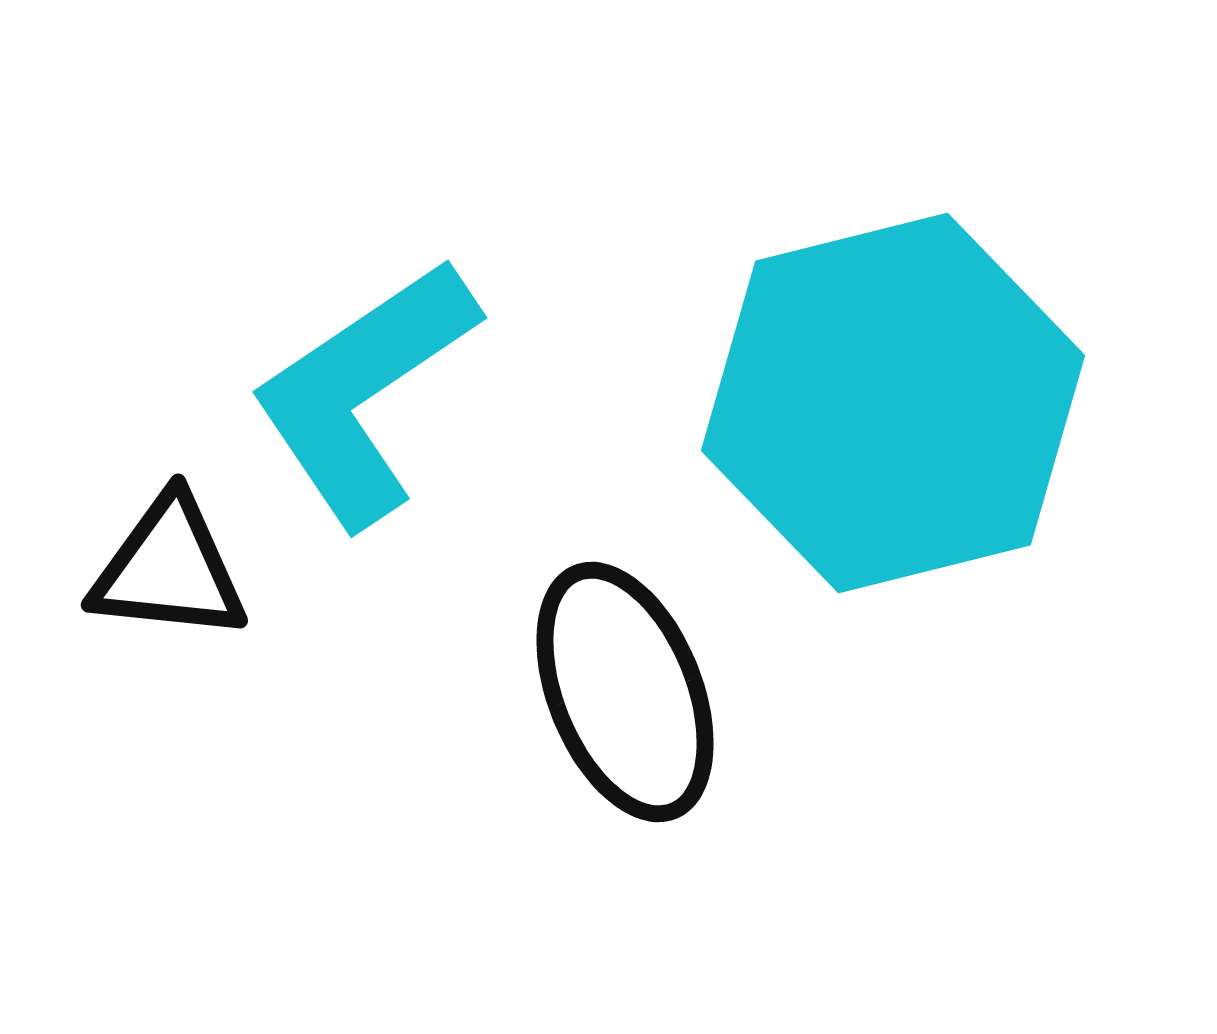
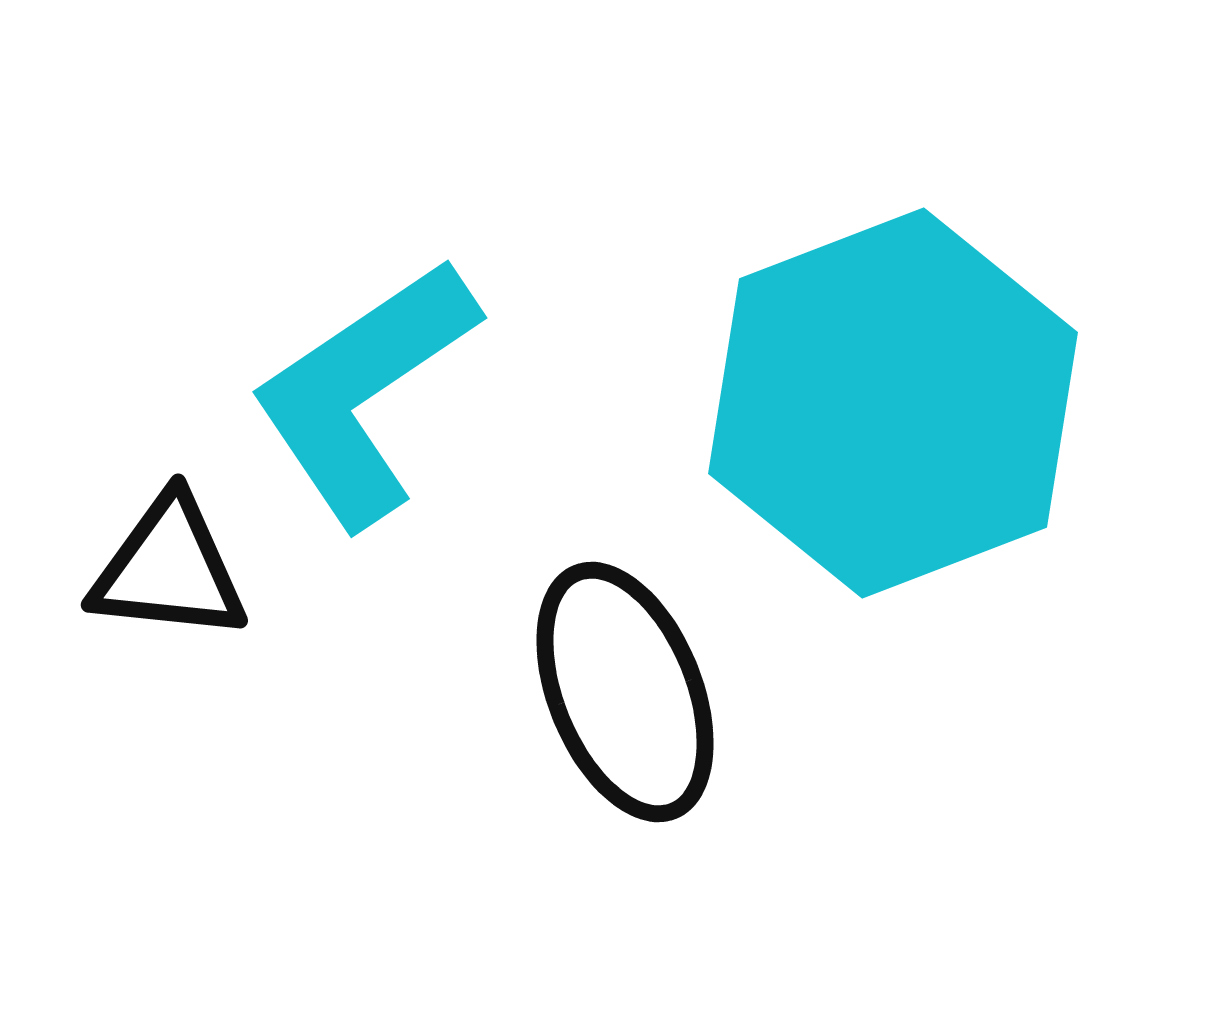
cyan hexagon: rotated 7 degrees counterclockwise
